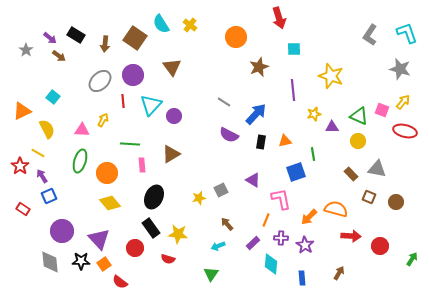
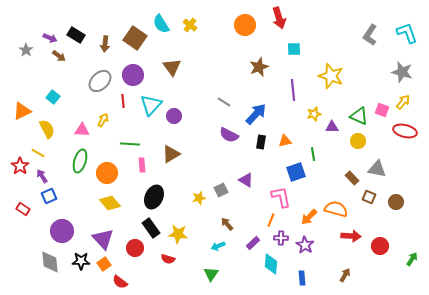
orange circle at (236, 37): moved 9 px right, 12 px up
purple arrow at (50, 38): rotated 16 degrees counterclockwise
gray star at (400, 69): moved 2 px right, 3 px down
brown rectangle at (351, 174): moved 1 px right, 4 px down
purple triangle at (253, 180): moved 7 px left
pink L-shape at (281, 199): moved 2 px up
orange line at (266, 220): moved 5 px right
purple triangle at (99, 239): moved 4 px right
brown arrow at (339, 273): moved 6 px right, 2 px down
